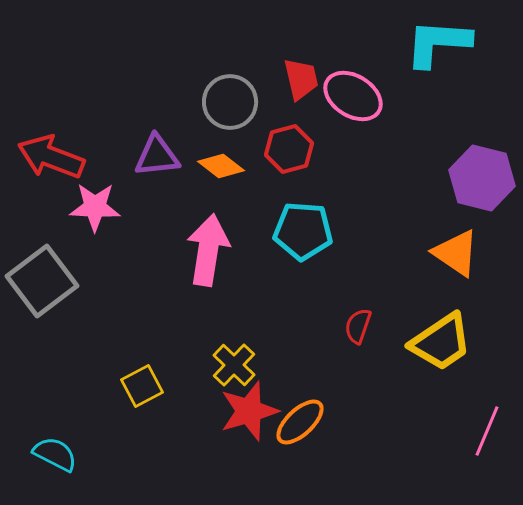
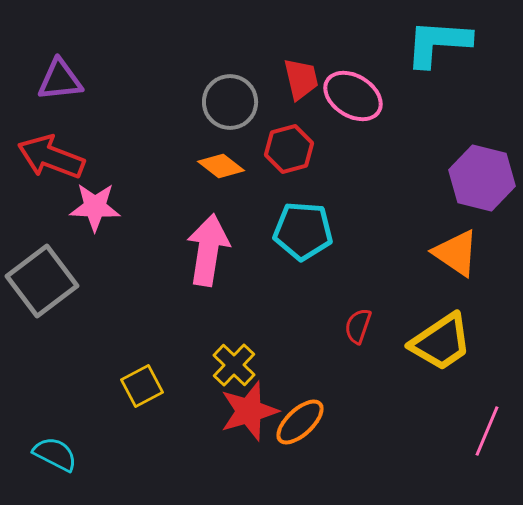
purple triangle: moved 97 px left, 76 px up
